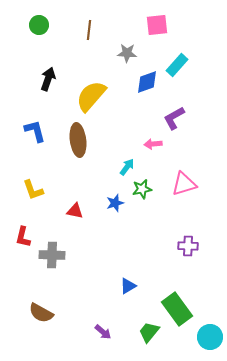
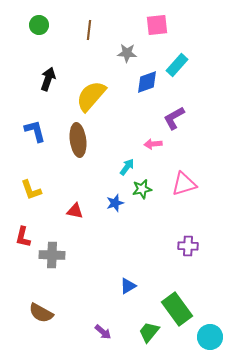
yellow L-shape: moved 2 px left
